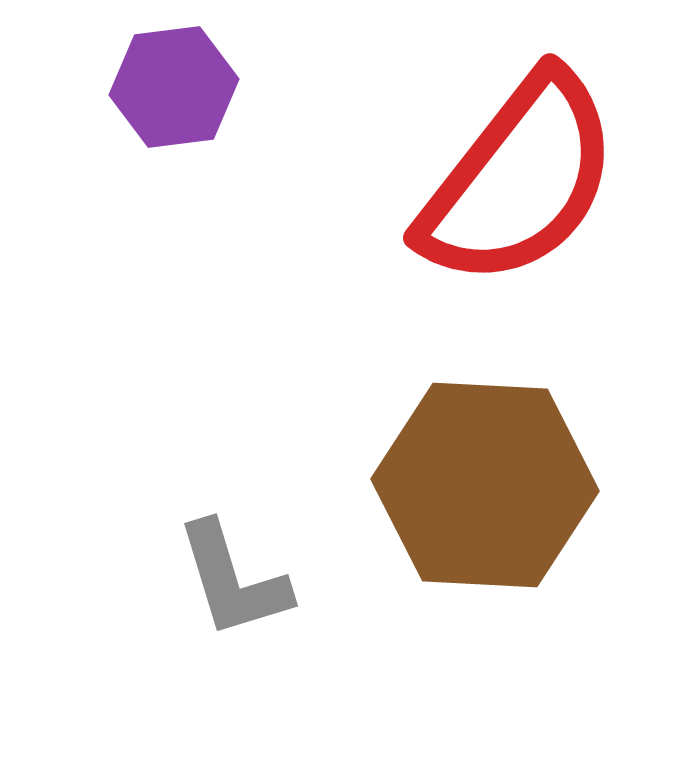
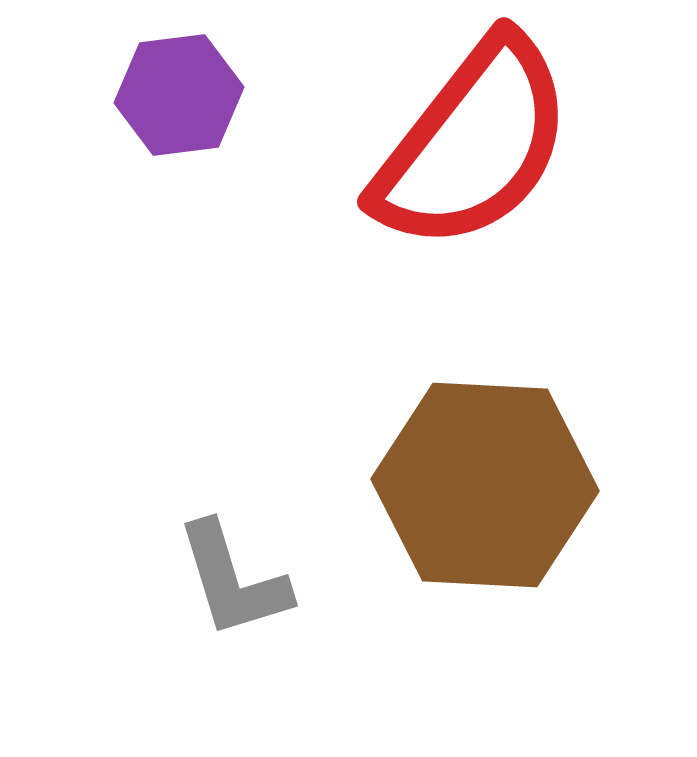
purple hexagon: moved 5 px right, 8 px down
red semicircle: moved 46 px left, 36 px up
